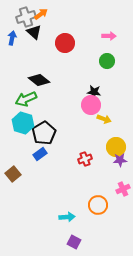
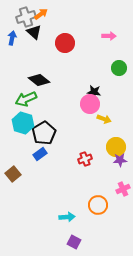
green circle: moved 12 px right, 7 px down
pink circle: moved 1 px left, 1 px up
